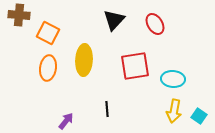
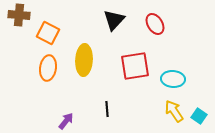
yellow arrow: rotated 135 degrees clockwise
